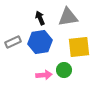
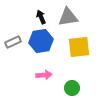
black arrow: moved 1 px right, 1 px up
blue hexagon: moved 1 px right, 1 px up
green circle: moved 8 px right, 18 px down
